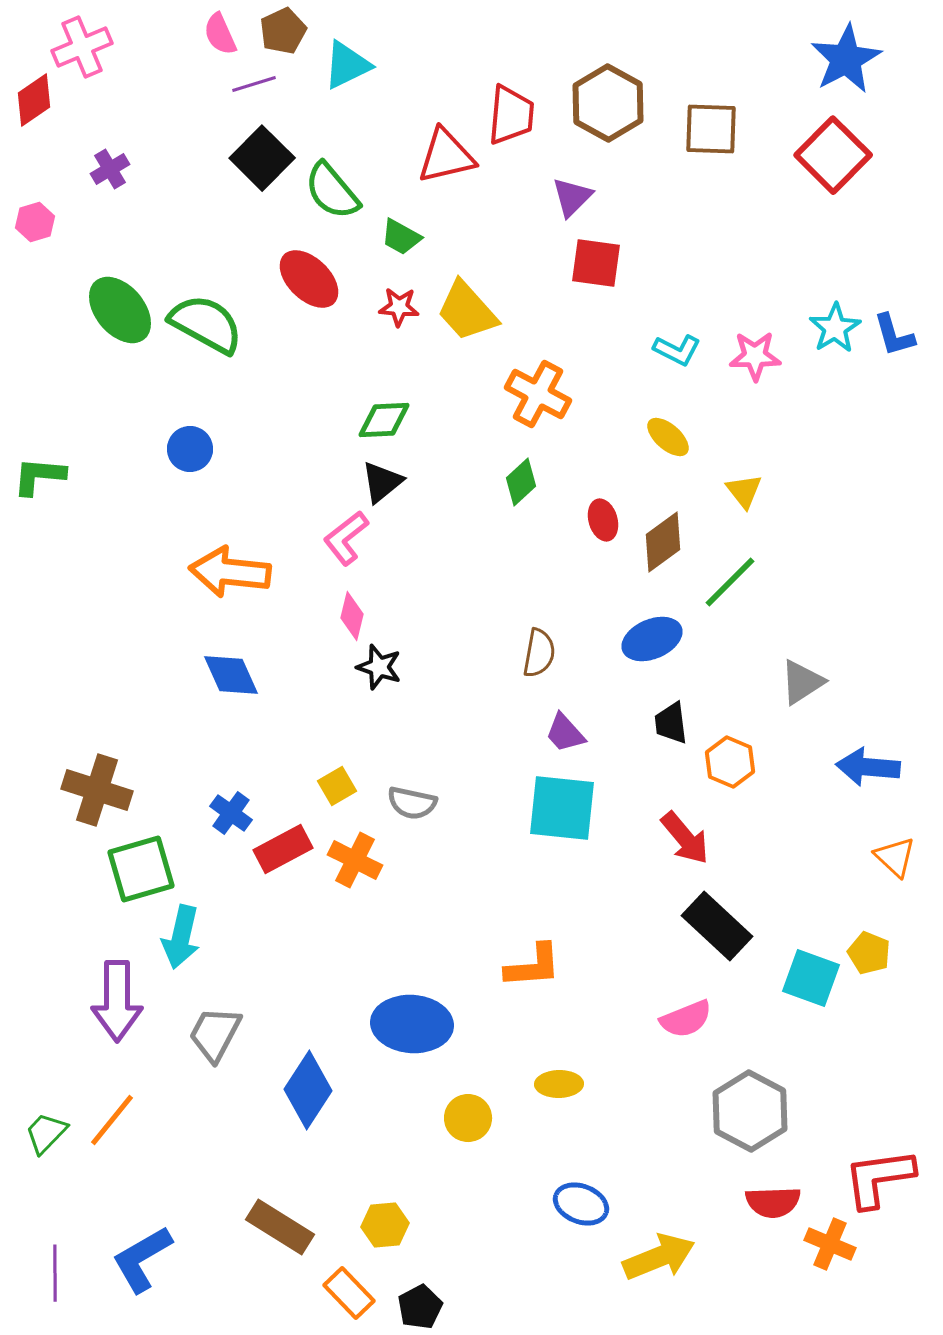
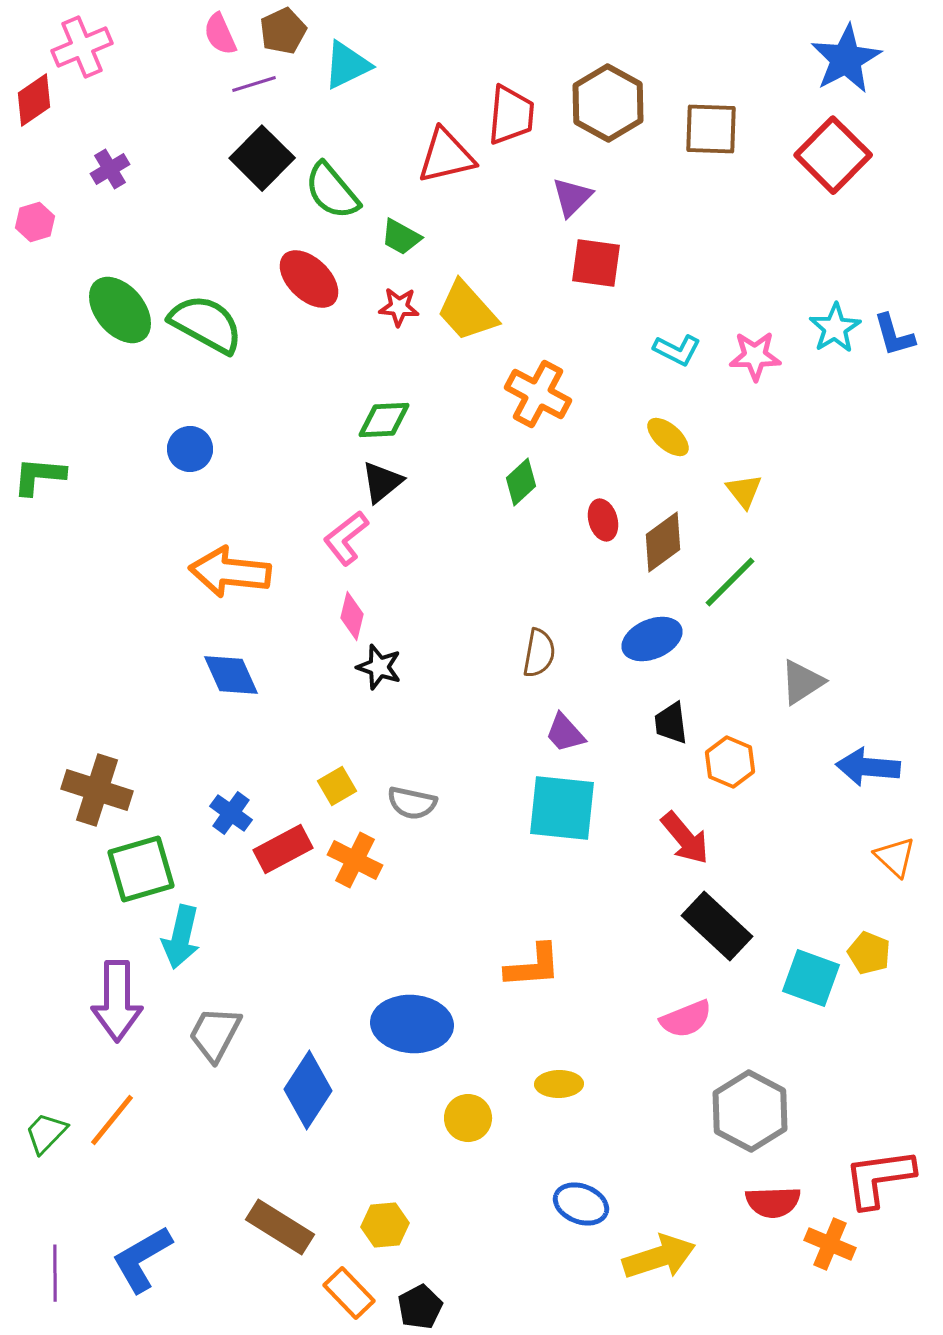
yellow arrow at (659, 1257): rotated 4 degrees clockwise
